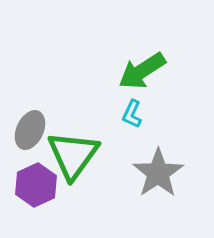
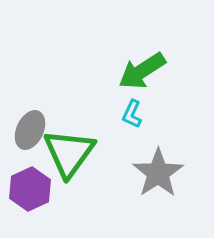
green triangle: moved 4 px left, 2 px up
purple hexagon: moved 6 px left, 4 px down
